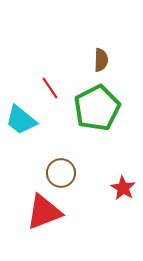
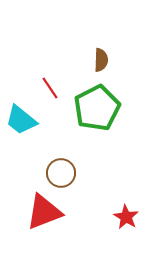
red star: moved 3 px right, 29 px down
